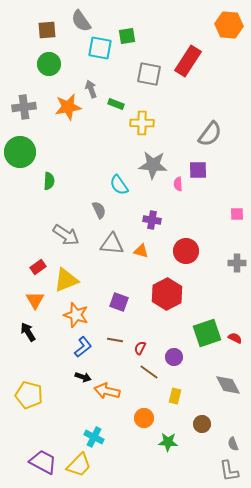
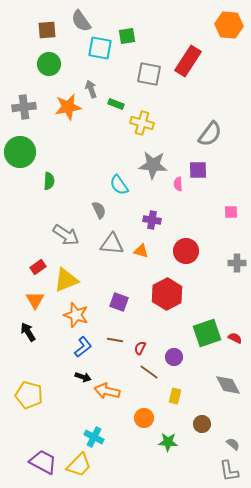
yellow cross at (142, 123): rotated 15 degrees clockwise
pink square at (237, 214): moved 6 px left, 2 px up
gray semicircle at (233, 444): rotated 152 degrees clockwise
